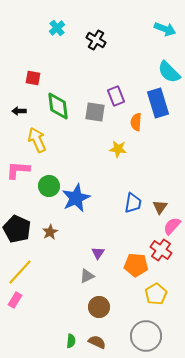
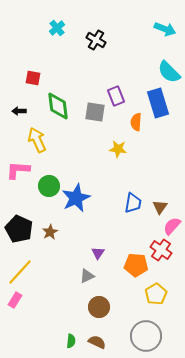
black pentagon: moved 2 px right
